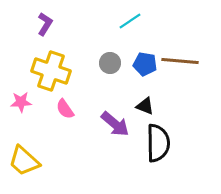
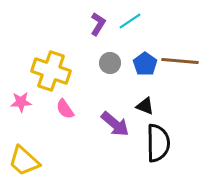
purple L-shape: moved 53 px right
blue pentagon: rotated 25 degrees clockwise
